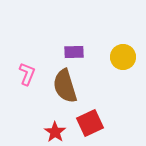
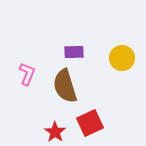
yellow circle: moved 1 px left, 1 px down
